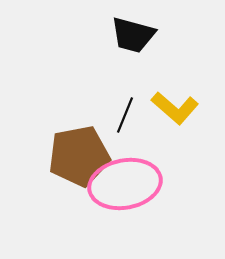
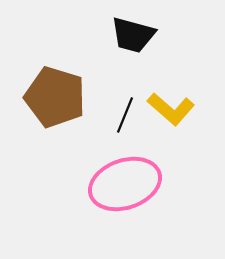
yellow L-shape: moved 4 px left, 1 px down
brown pentagon: moved 24 px left, 59 px up; rotated 28 degrees clockwise
pink ellipse: rotated 8 degrees counterclockwise
